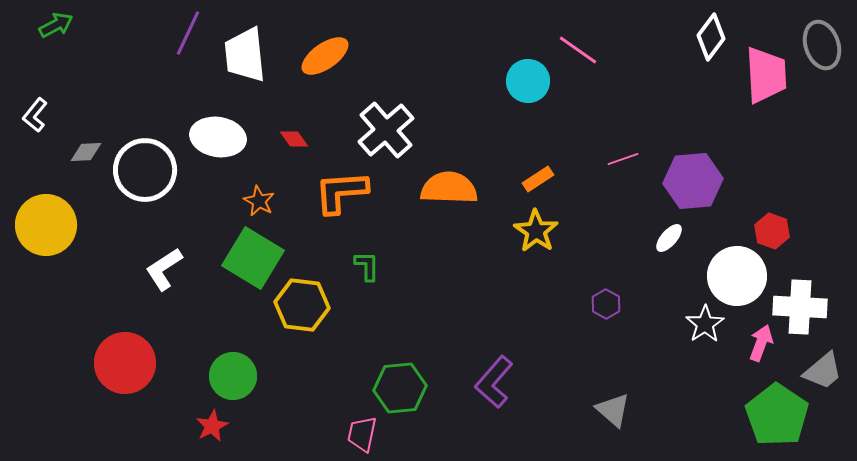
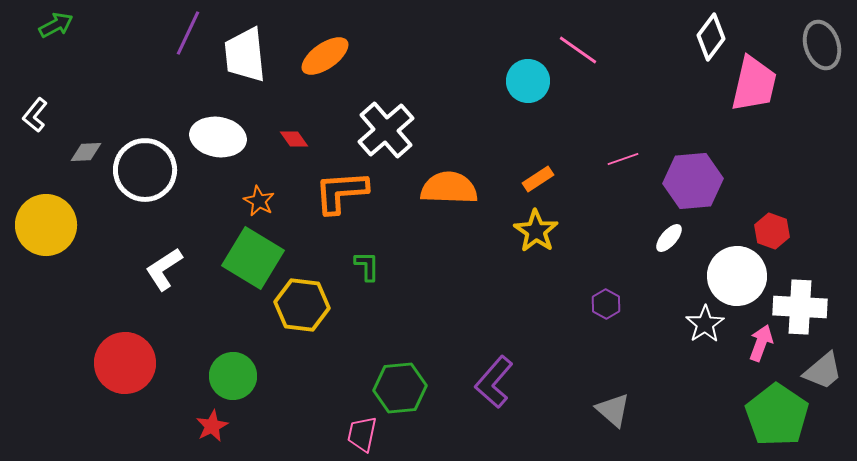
pink trapezoid at (766, 75): moved 12 px left, 9 px down; rotated 16 degrees clockwise
